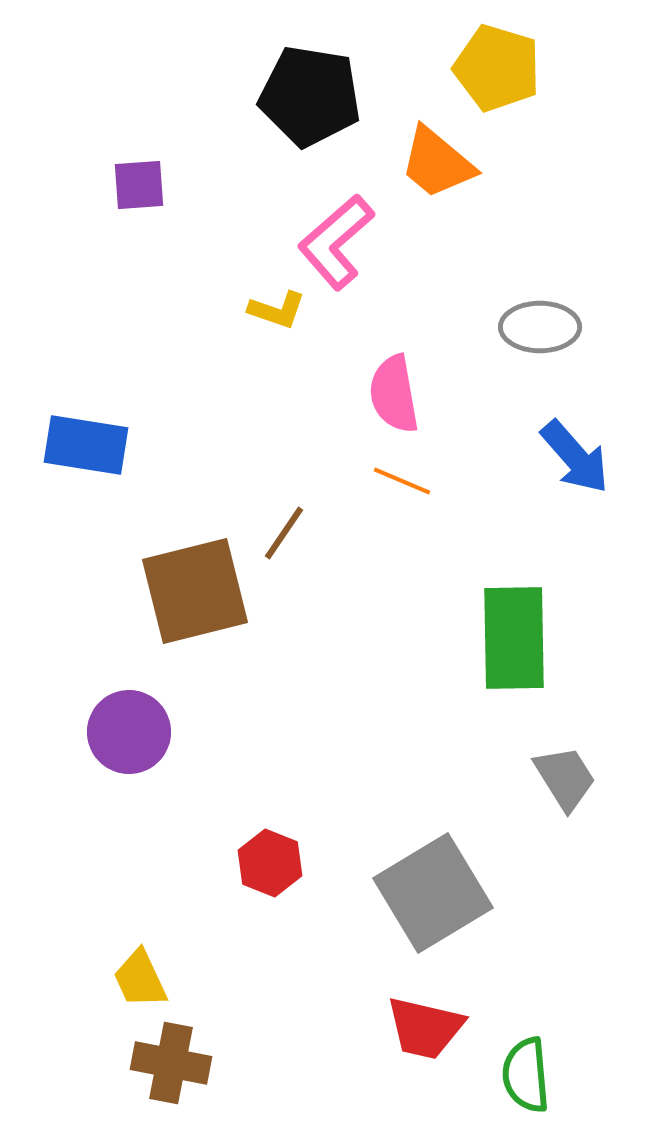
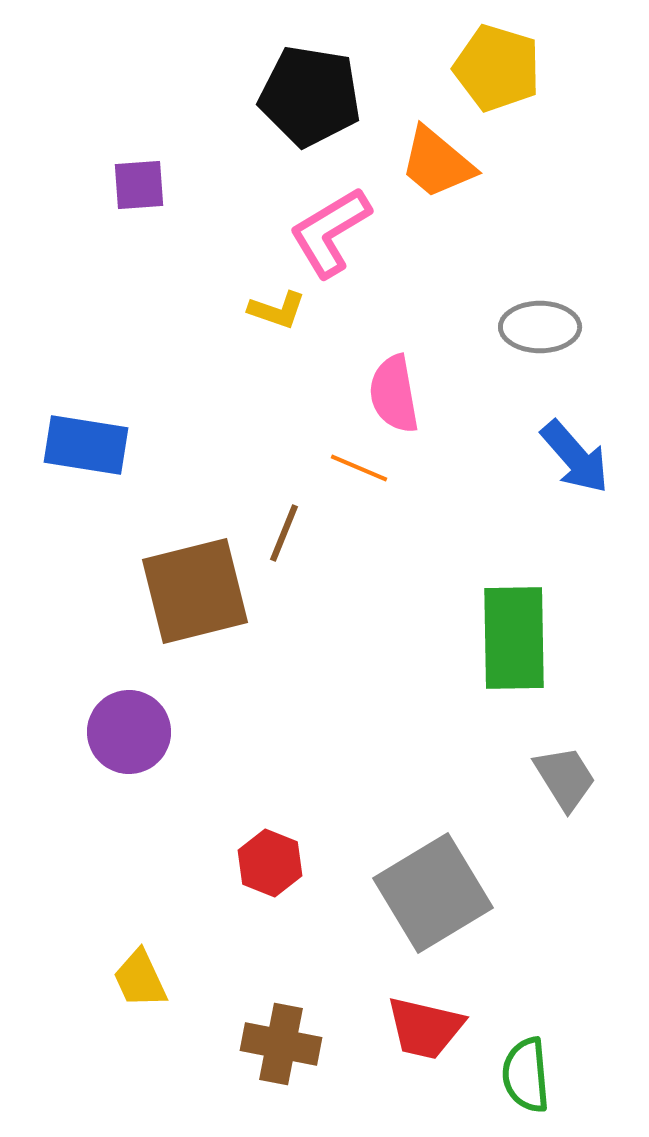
pink L-shape: moved 6 px left, 10 px up; rotated 10 degrees clockwise
orange line: moved 43 px left, 13 px up
brown line: rotated 12 degrees counterclockwise
brown cross: moved 110 px right, 19 px up
